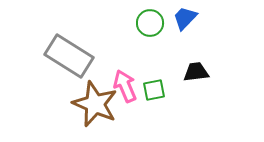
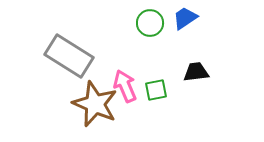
blue trapezoid: rotated 12 degrees clockwise
green square: moved 2 px right
